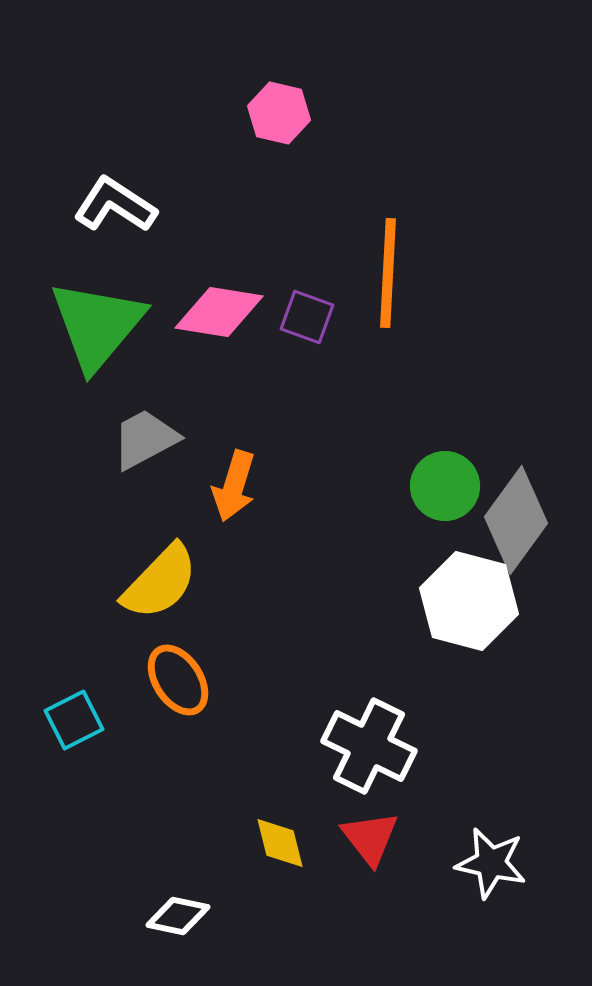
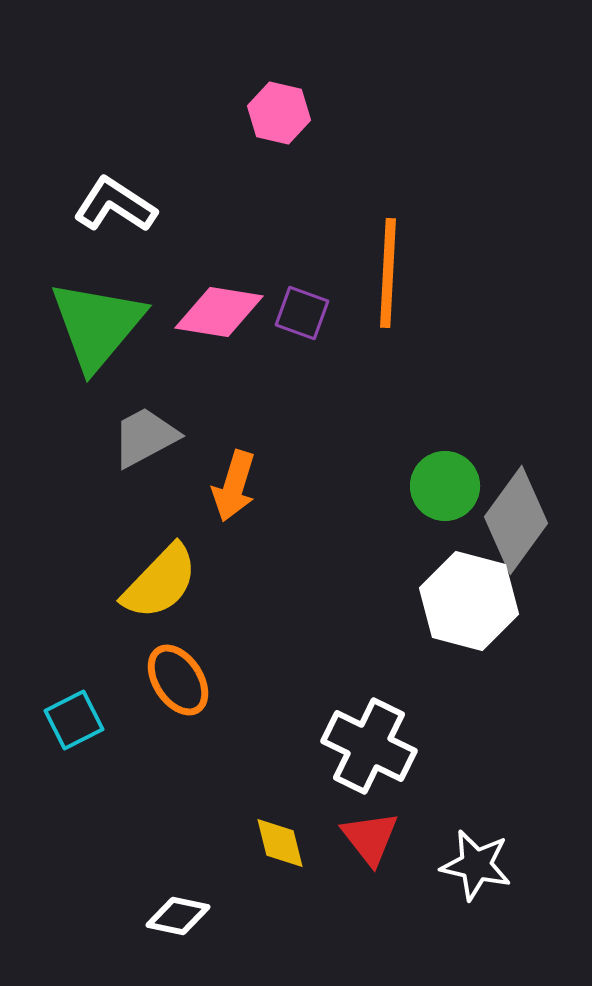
purple square: moved 5 px left, 4 px up
gray trapezoid: moved 2 px up
white star: moved 15 px left, 2 px down
